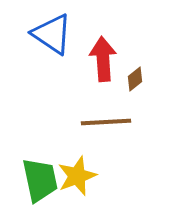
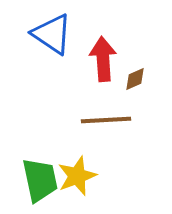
brown diamond: rotated 15 degrees clockwise
brown line: moved 2 px up
